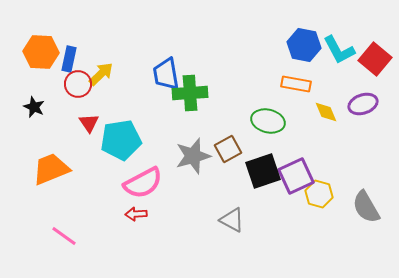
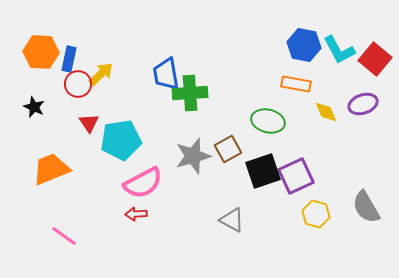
yellow hexagon: moved 3 px left, 20 px down
